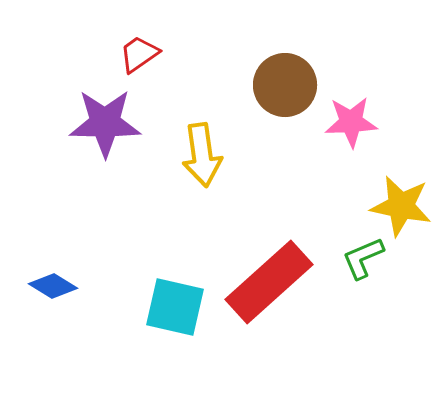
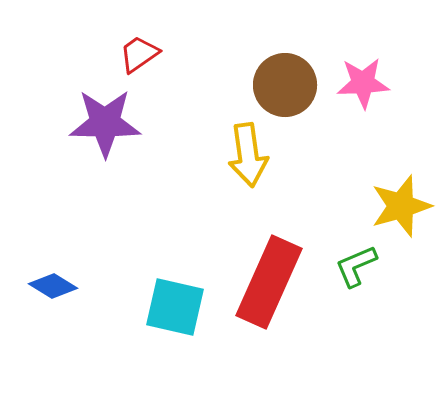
pink star: moved 12 px right, 39 px up
yellow arrow: moved 46 px right
yellow star: rotated 28 degrees counterclockwise
green L-shape: moved 7 px left, 8 px down
red rectangle: rotated 24 degrees counterclockwise
